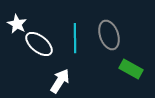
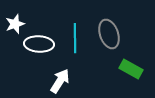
white star: moved 2 px left; rotated 24 degrees clockwise
gray ellipse: moved 1 px up
white ellipse: rotated 36 degrees counterclockwise
